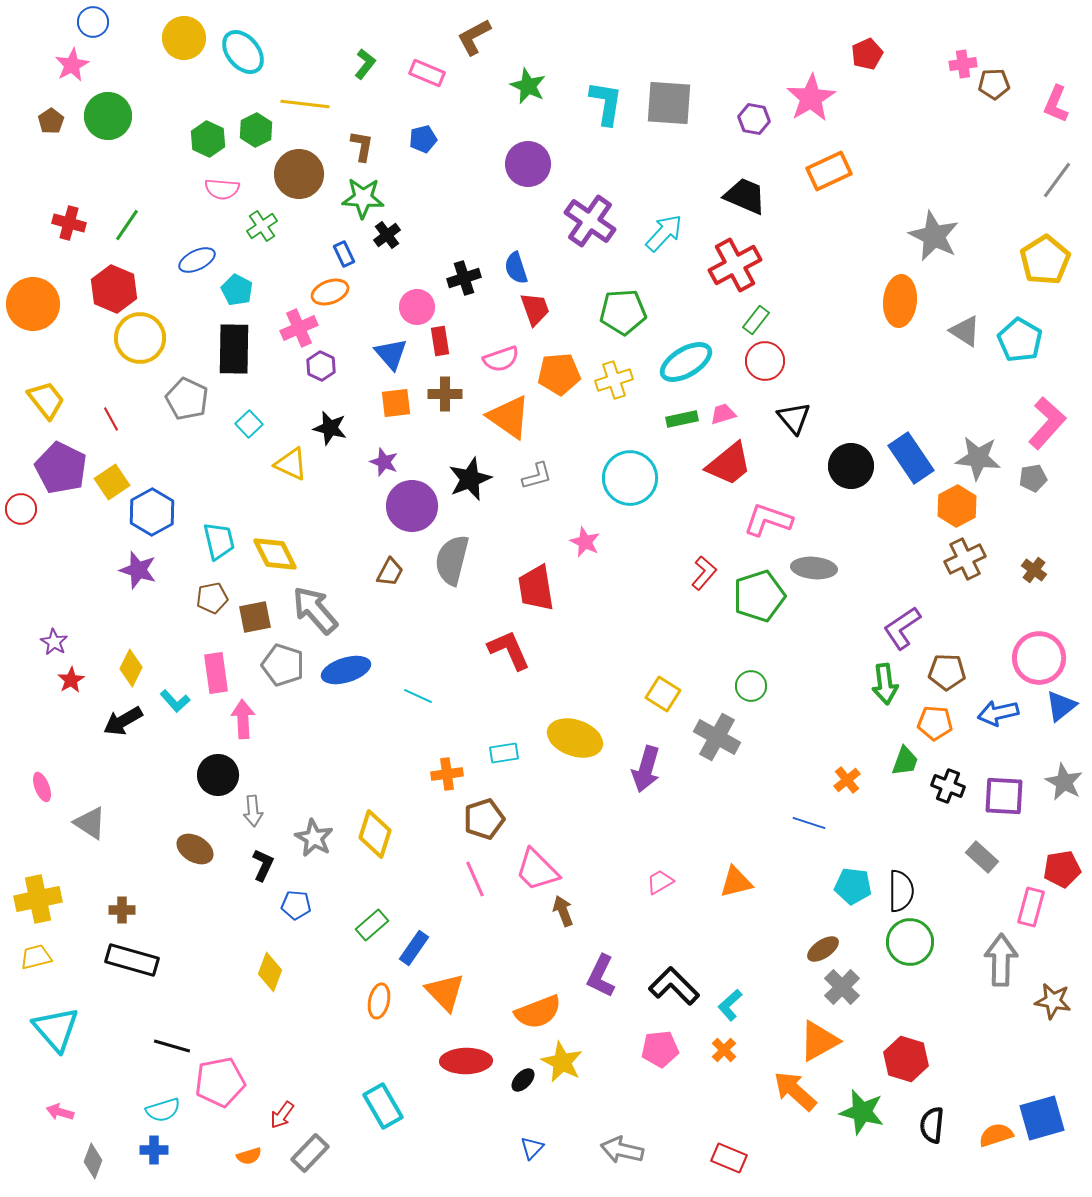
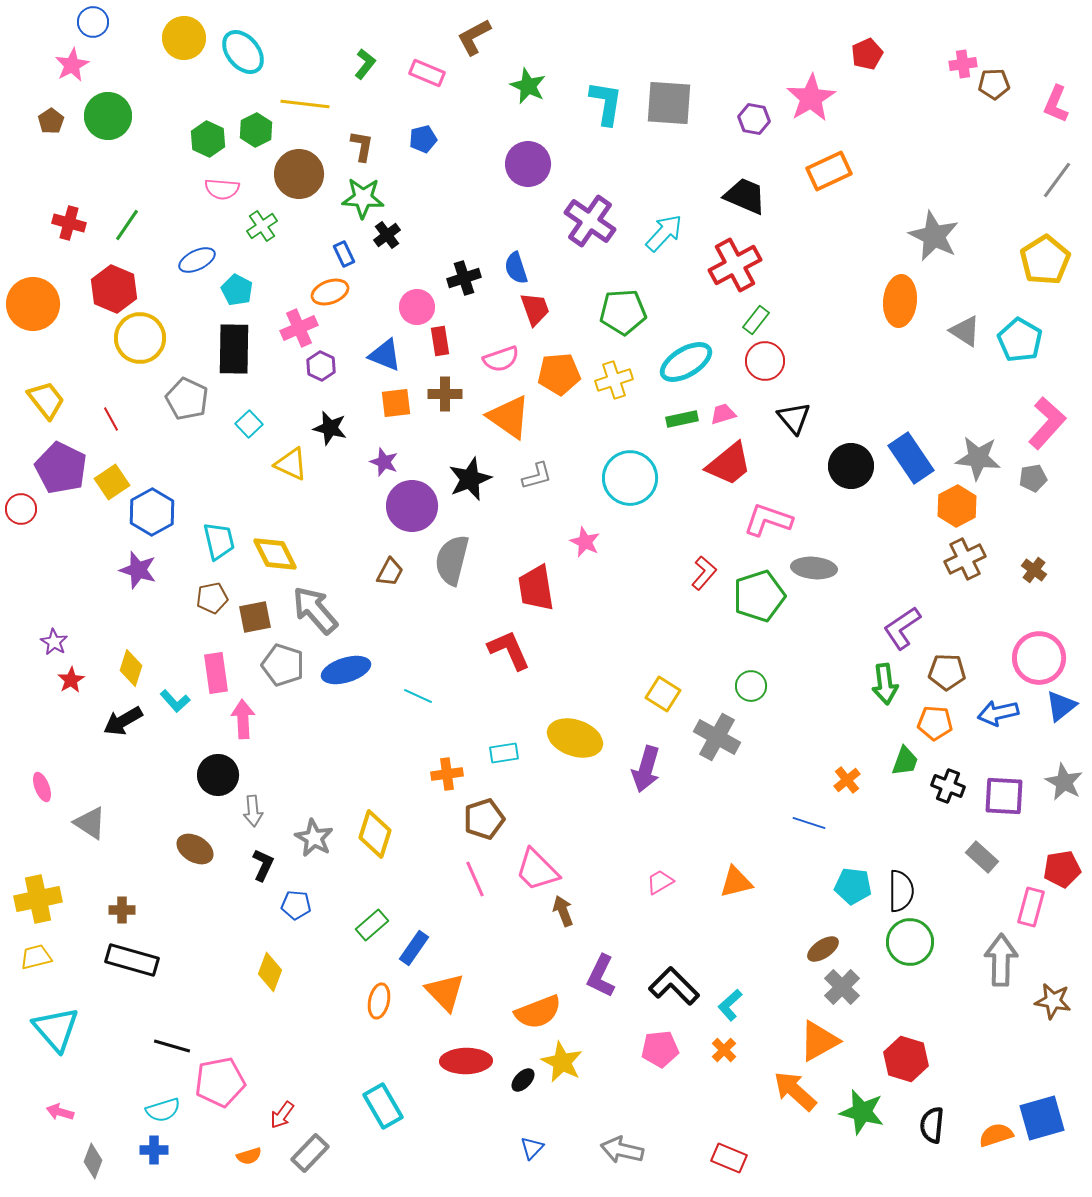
blue triangle at (391, 354): moved 6 px left, 1 px down; rotated 27 degrees counterclockwise
yellow diamond at (131, 668): rotated 9 degrees counterclockwise
